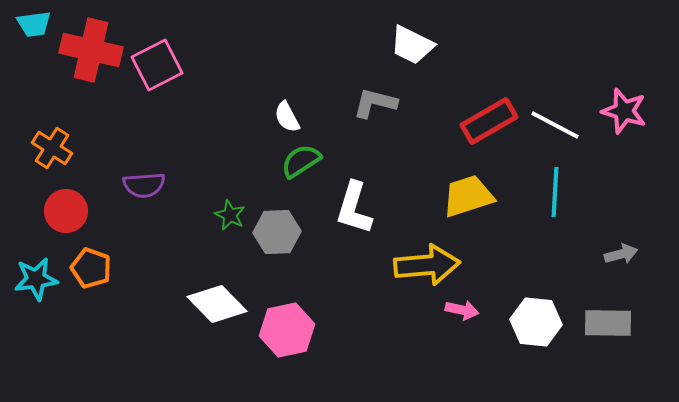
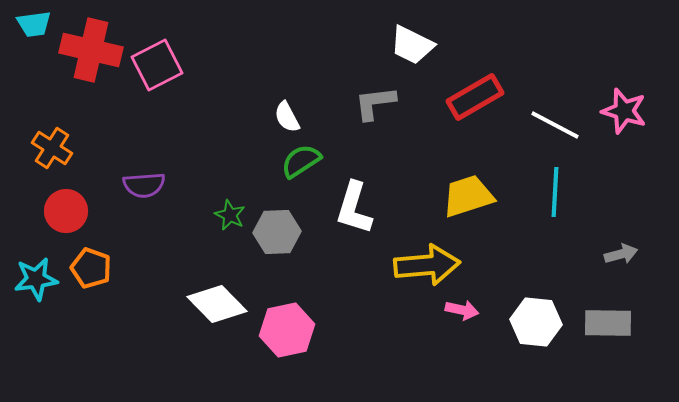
gray L-shape: rotated 21 degrees counterclockwise
red rectangle: moved 14 px left, 24 px up
